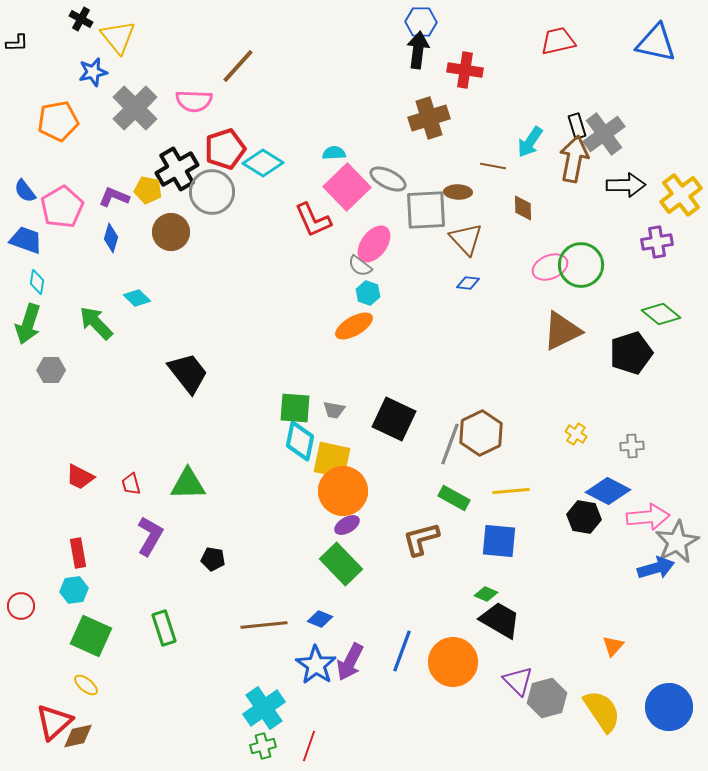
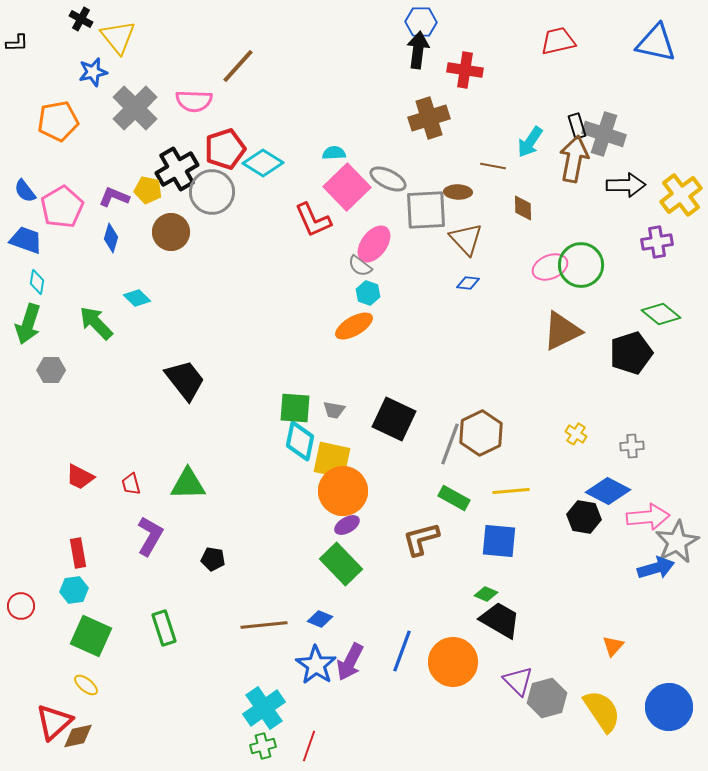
gray cross at (604, 134): rotated 36 degrees counterclockwise
black trapezoid at (188, 373): moved 3 px left, 7 px down
